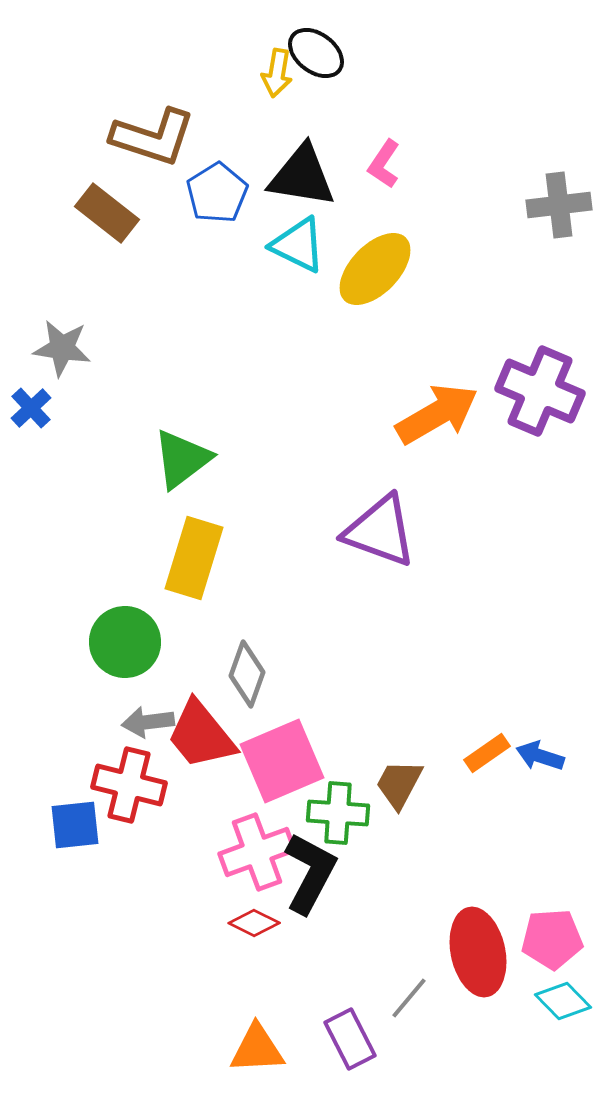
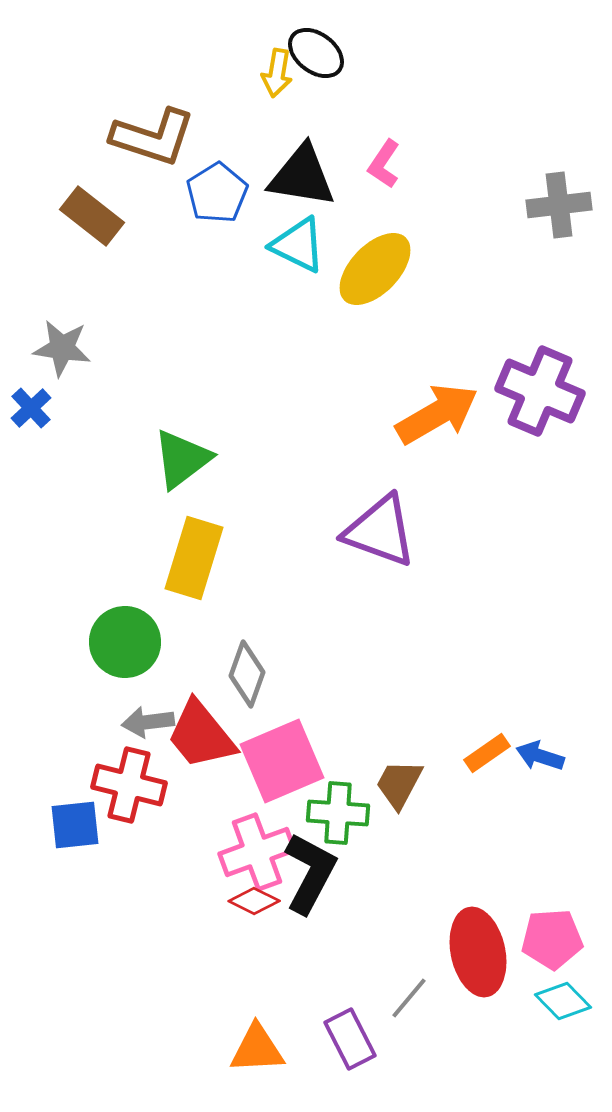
brown rectangle: moved 15 px left, 3 px down
red diamond: moved 22 px up
